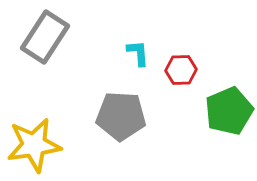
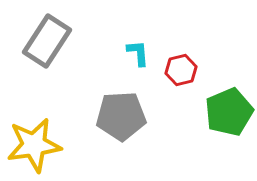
gray rectangle: moved 2 px right, 4 px down
red hexagon: rotated 12 degrees counterclockwise
green pentagon: moved 1 px down
gray pentagon: rotated 6 degrees counterclockwise
